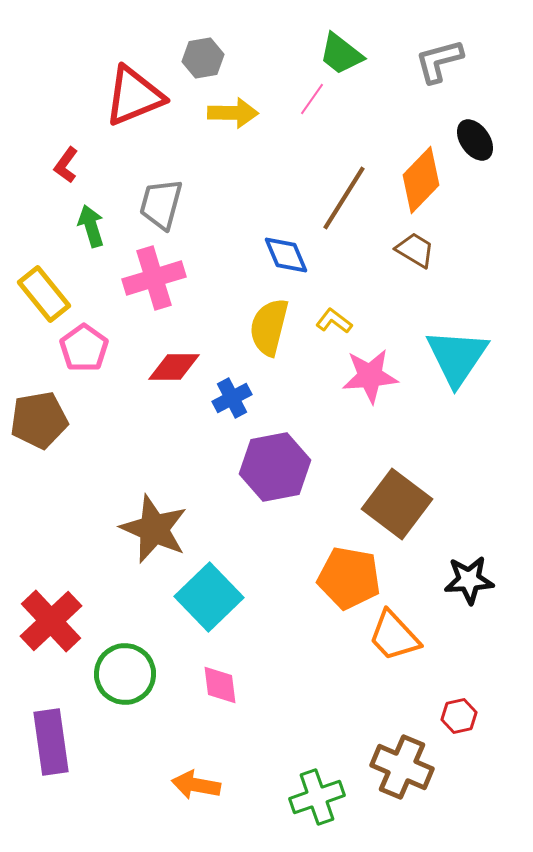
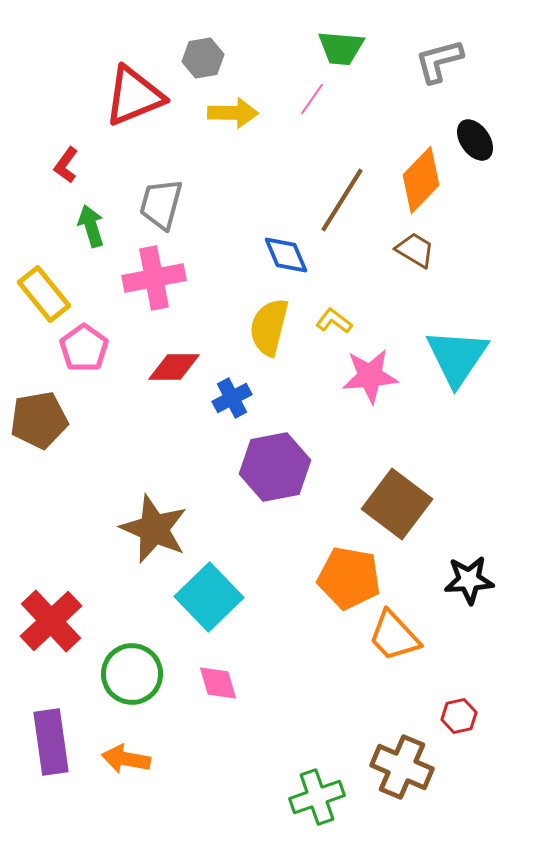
green trapezoid: moved 6 px up; rotated 33 degrees counterclockwise
brown line: moved 2 px left, 2 px down
pink cross: rotated 6 degrees clockwise
green circle: moved 7 px right
pink diamond: moved 2 px left, 2 px up; rotated 9 degrees counterclockwise
orange arrow: moved 70 px left, 26 px up
